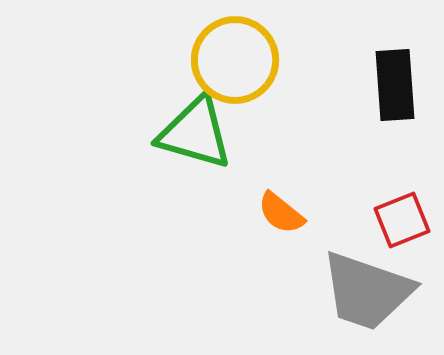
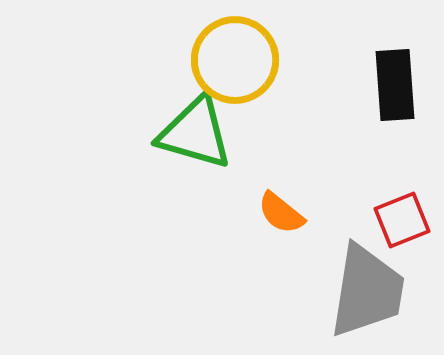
gray trapezoid: rotated 100 degrees counterclockwise
